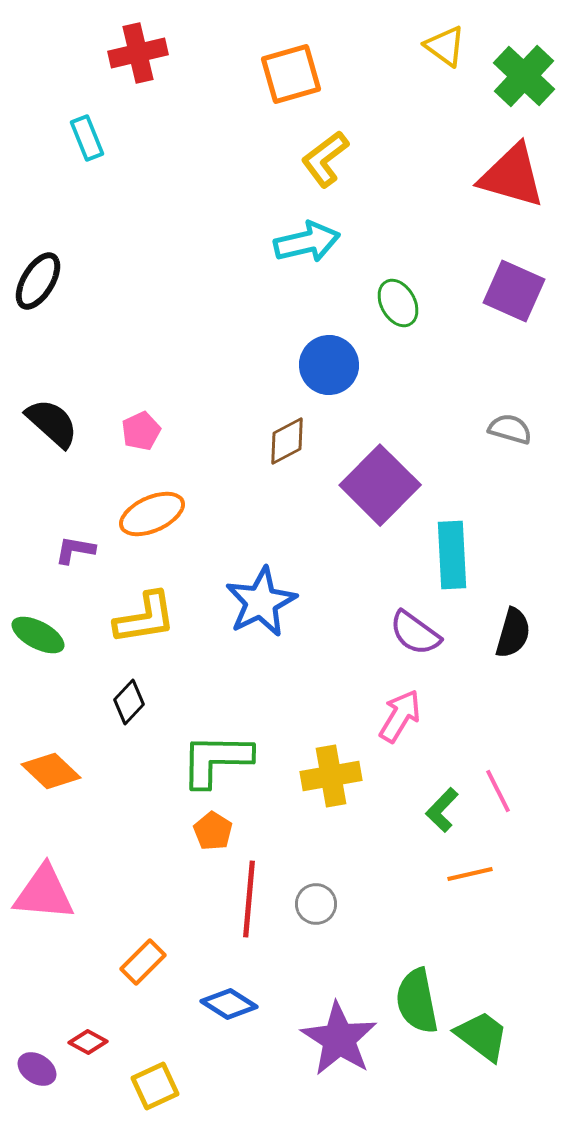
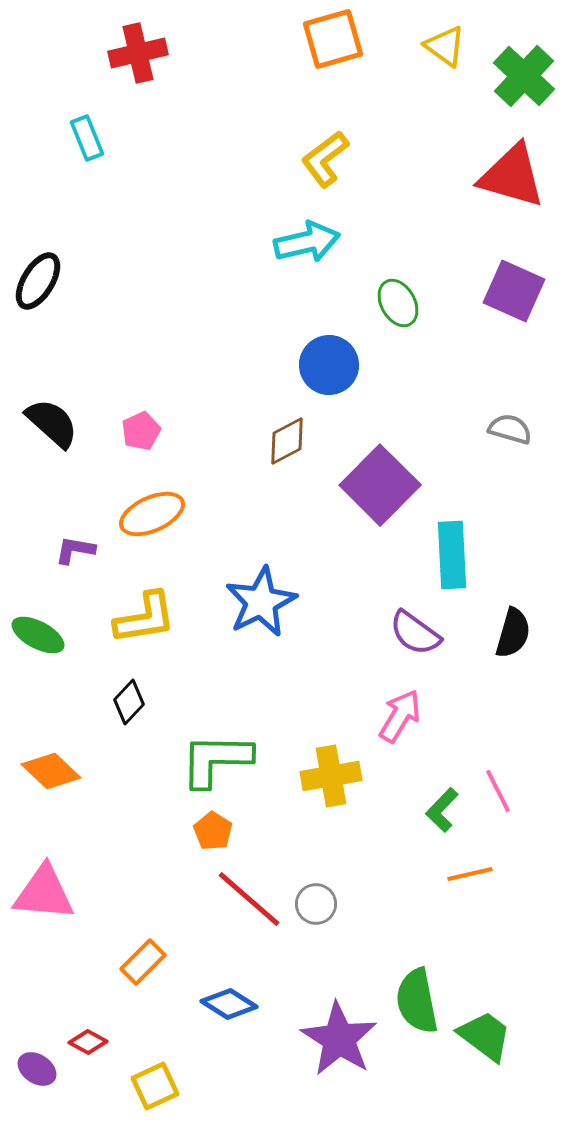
orange square at (291, 74): moved 42 px right, 35 px up
red line at (249, 899): rotated 54 degrees counterclockwise
green trapezoid at (482, 1036): moved 3 px right
